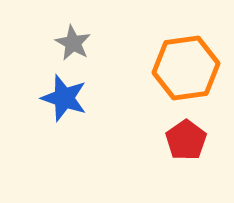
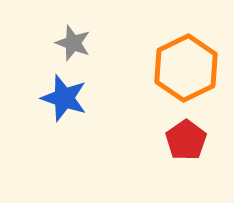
gray star: rotated 9 degrees counterclockwise
orange hexagon: rotated 18 degrees counterclockwise
